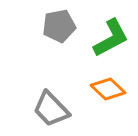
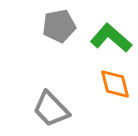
green L-shape: rotated 111 degrees counterclockwise
orange diamond: moved 7 px right, 5 px up; rotated 32 degrees clockwise
